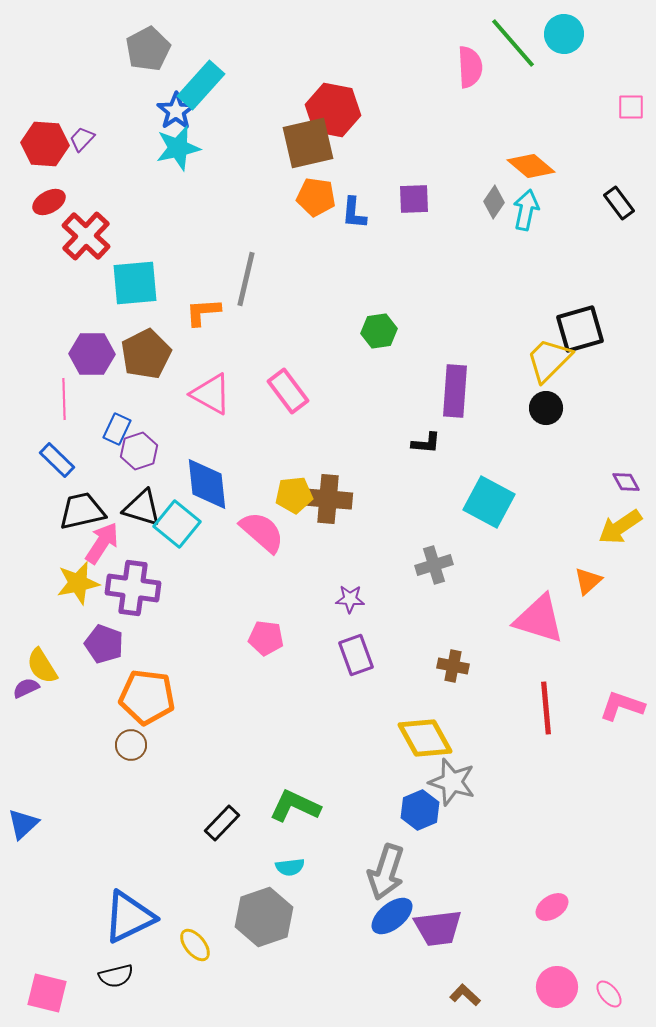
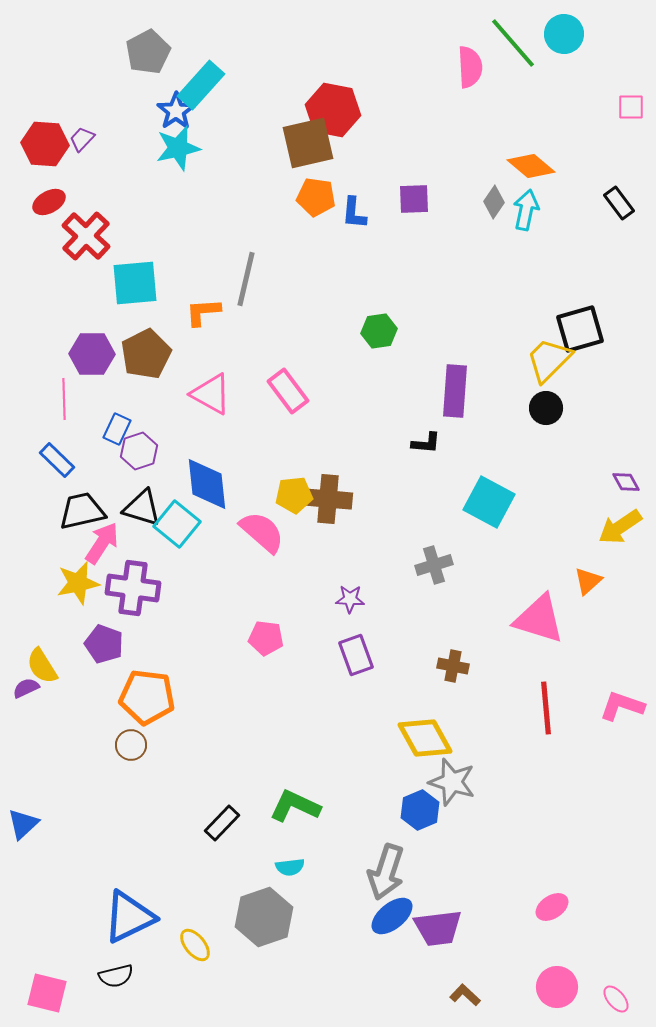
gray pentagon at (148, 49): moved 3 px down
pink ellipse at (609, 994): moved 7 px right, 5 px down
